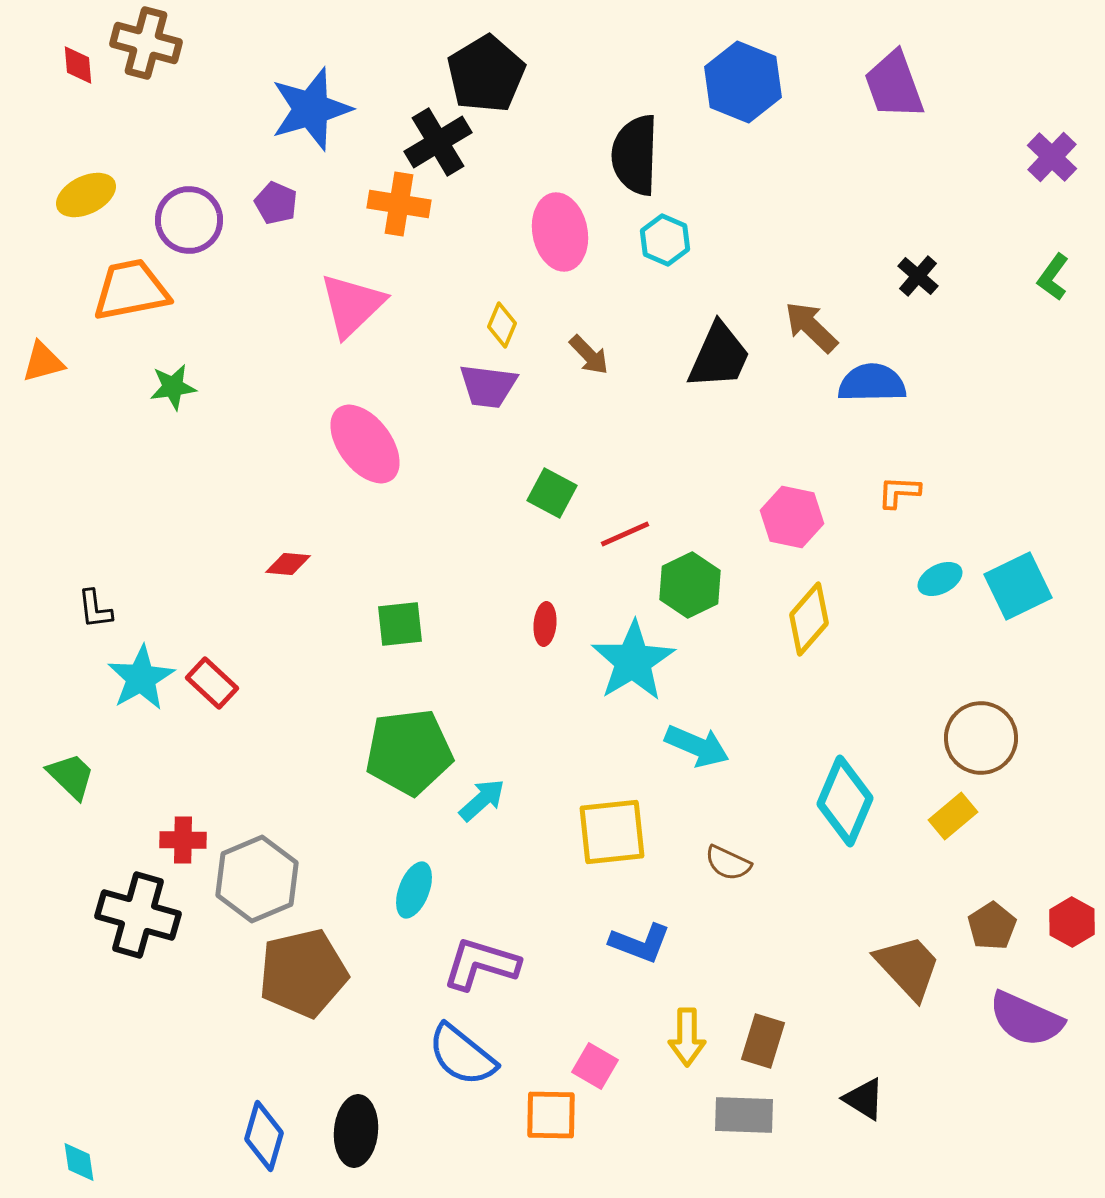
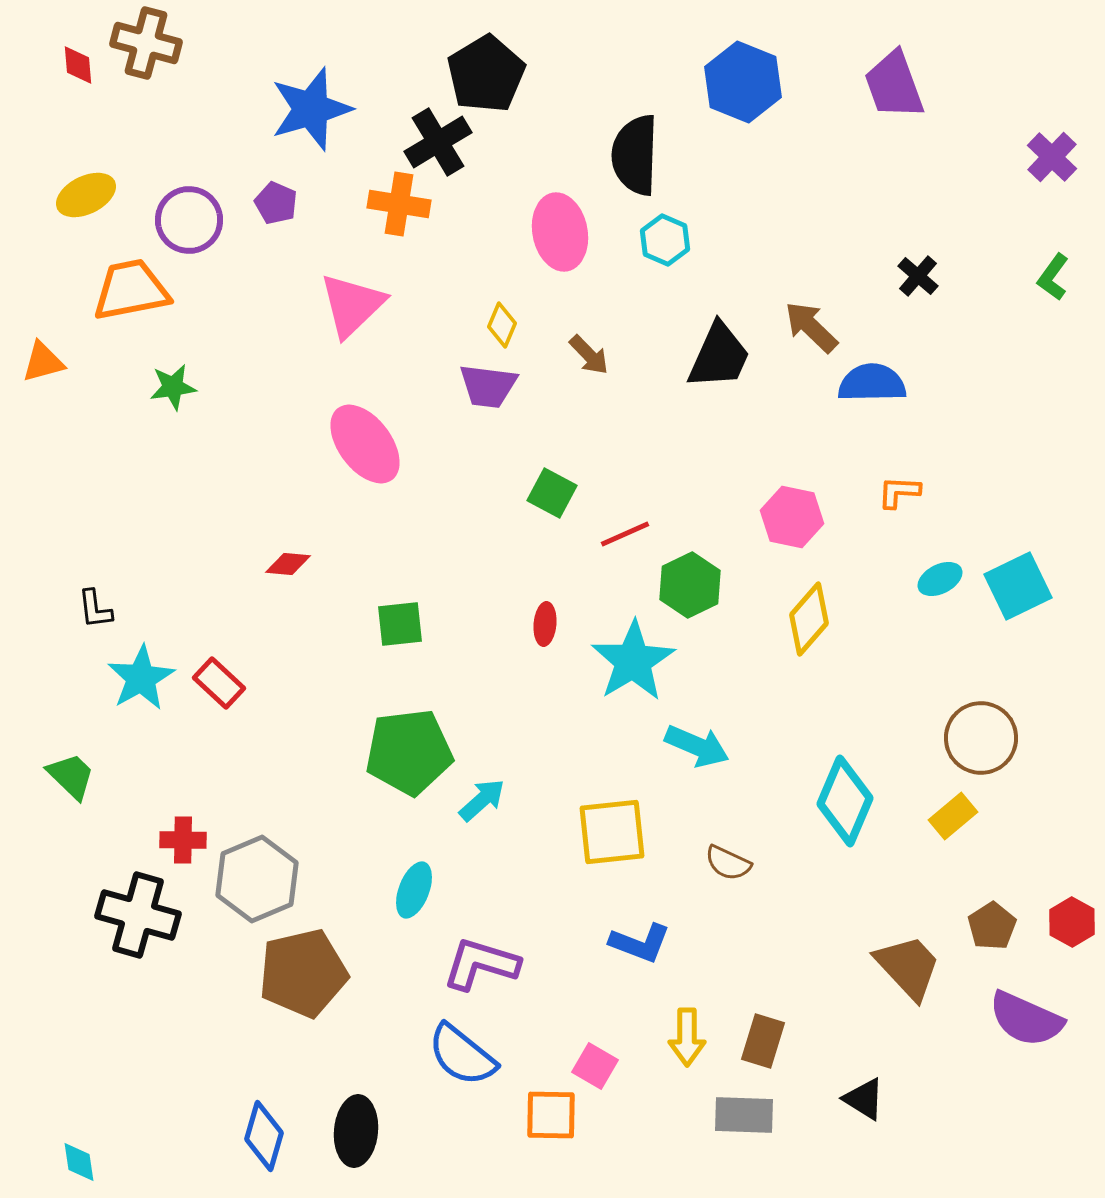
red rectangle at (212, 683): moved 7 px right
